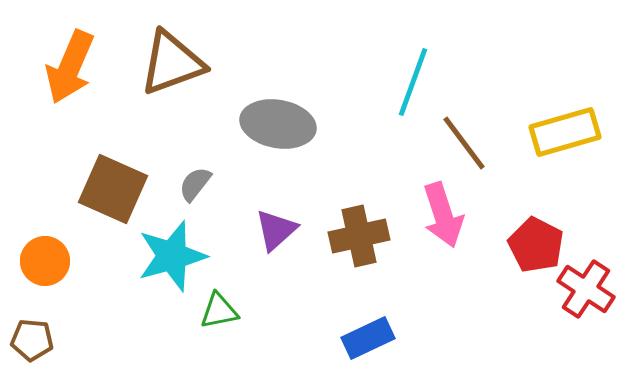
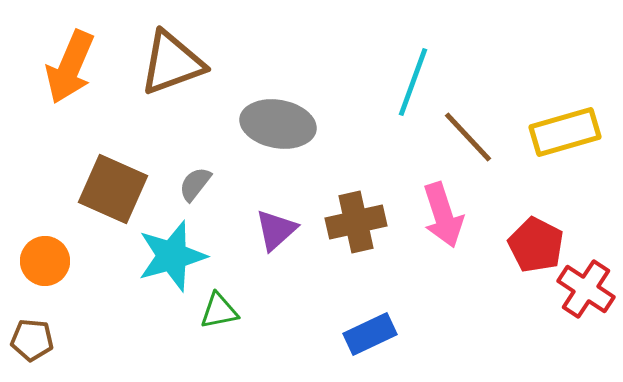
brown line: moved 4 px right, 6 px up; rotated 6 degrees counterclockwise
brown cross: moved 3 px left, 14 px up
blue rectangle: moved 2 px right, 4 px up
